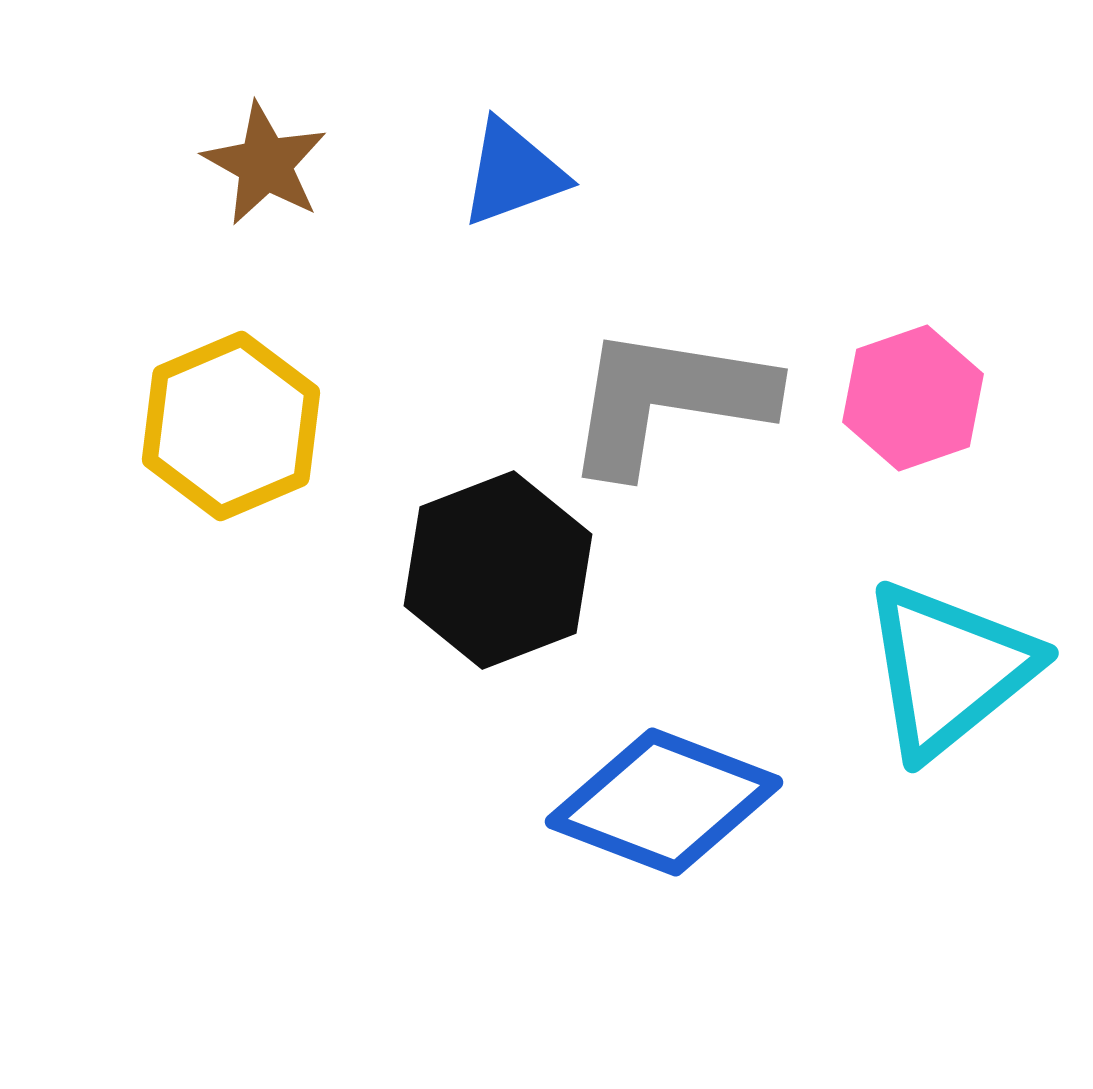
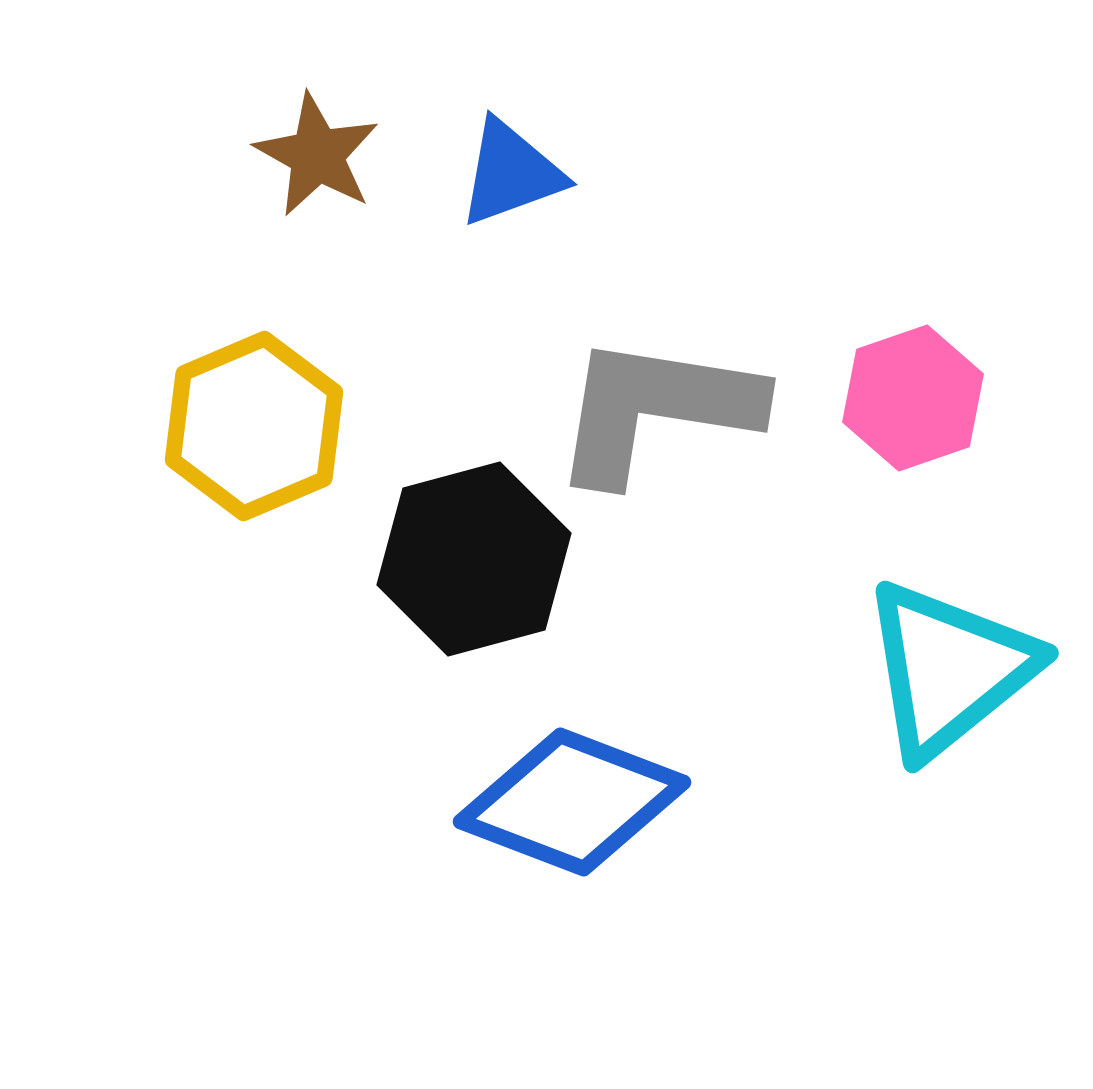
brown star: moved 52 px right, 9 px up
blue triangle: moved 2 px left
gray L-shape: moved 12 px left, 9 px down
yellow hexagon: moved 23 px right
black hexagon: moved 24 px left, 11 px up; rotated 6 degrees clockwise
blue diamond: moved 92 px left
